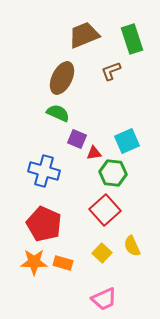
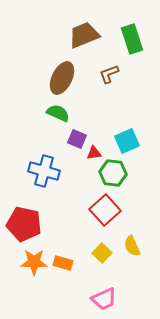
brown L-shape: moved 2 px left, 3 px down
red pentagon: moved 20 px left; rotated 12 degrees counterclockwise
